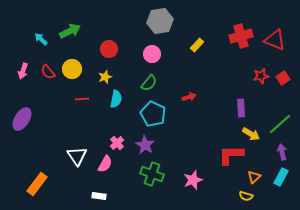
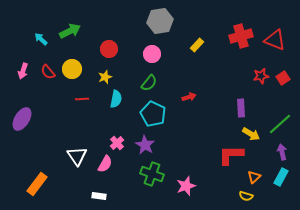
pink star: moved 7 px left, 6 px down
